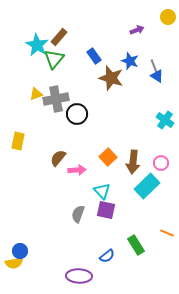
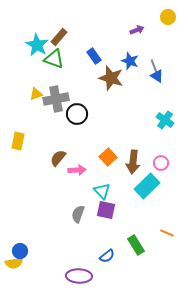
green triangle: rotated 50 degrees counterclockwise
